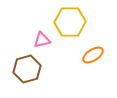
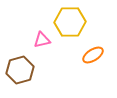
brown hexagon: moved 7 px left, 1 px down
